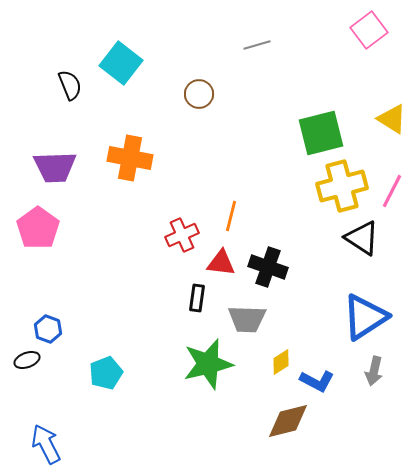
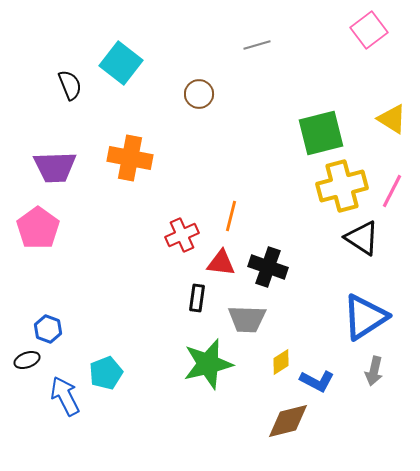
blue arrow: moved 19 px right, 48 px up
